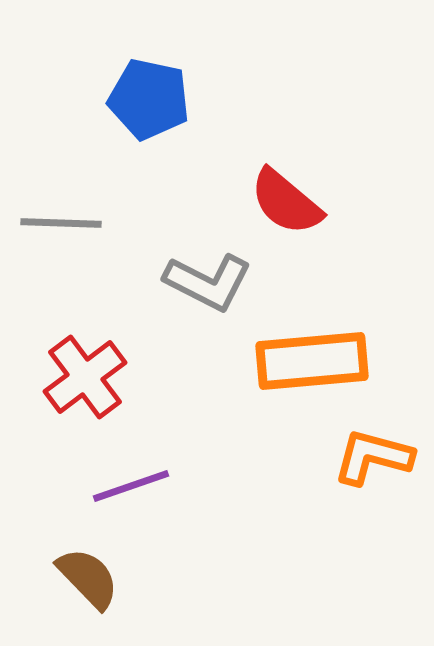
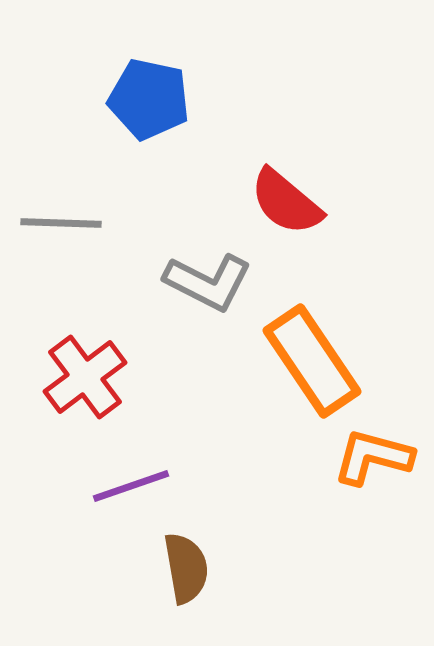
orange rectangle: rotated 61 degrees clockwise
brown semicircle: moved 98 px right, 10 px up; rotated 34 degrees clockwise
